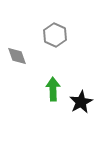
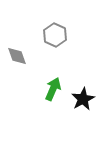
green arrow: rotated 25 degrees clockwise
black star: moved 2 px right, 3 px up
